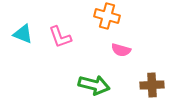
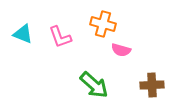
orange cross: moved 4 px left, 8 px down
green arrow: rotated 28 degrees clockwise
